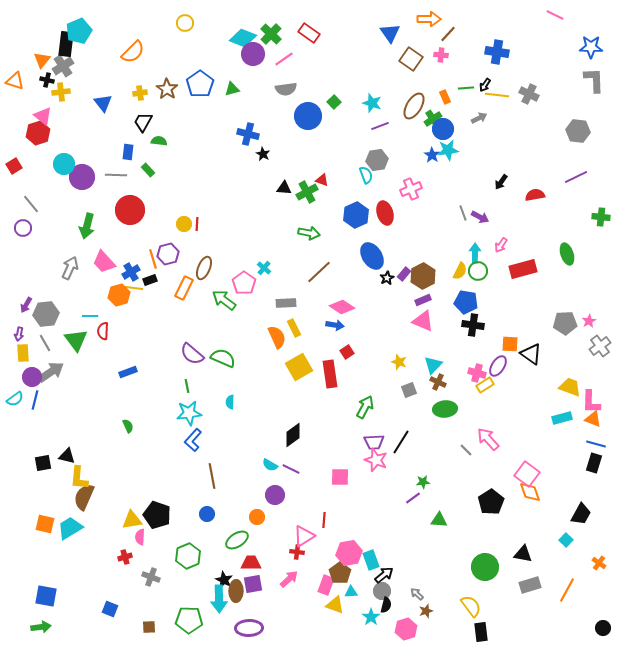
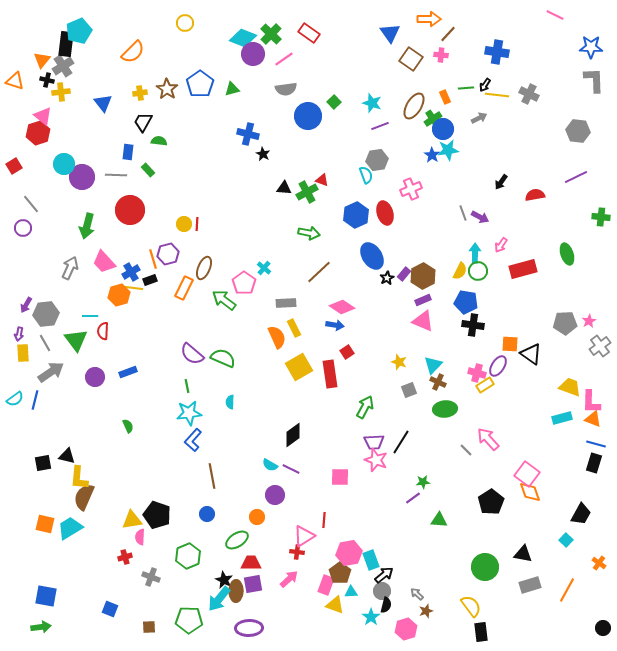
purple circle at (32, 377): moved 63 px right
cyan arrow at (219, 599): rotated 40 degrees clockwise
